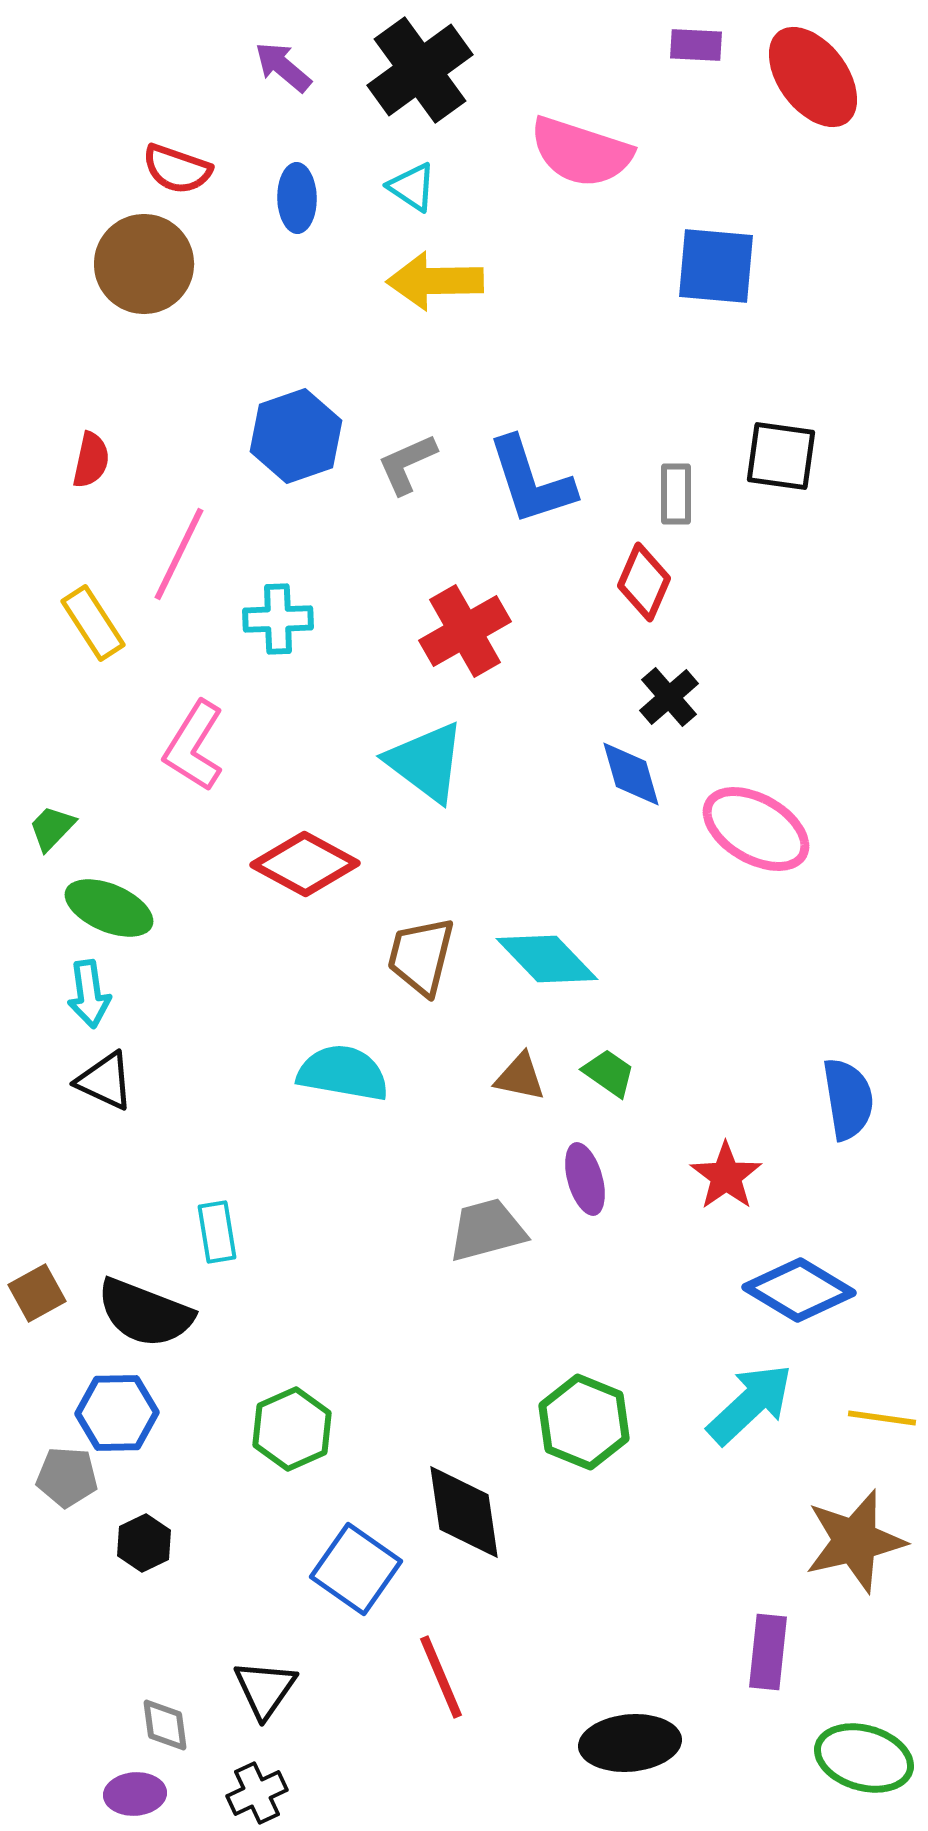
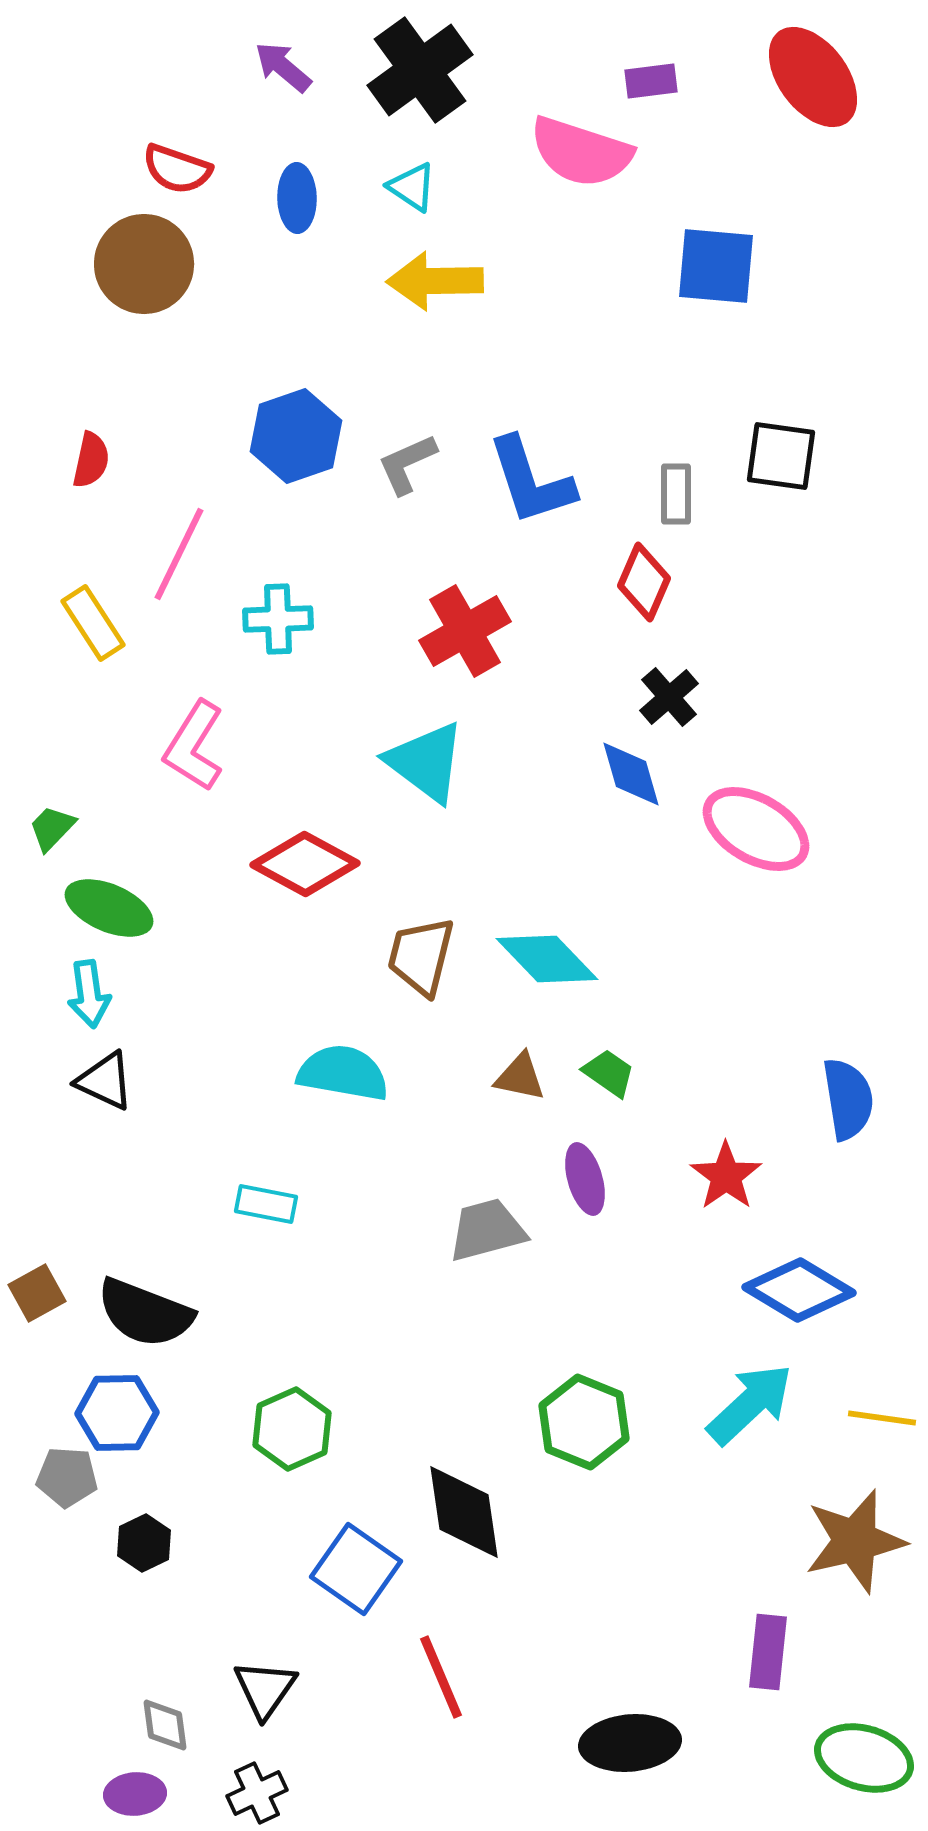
purple rectangle at (696, 45): moved 45 px left, 36 px down; rotated 10 degrees counterclockwise
cyan rectangle at (217, 1232): moved 49 px right, 28 px up; rotated 70 degrees counterclockwise
